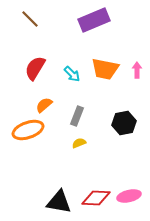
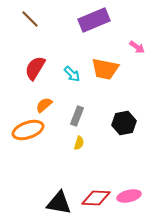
pink arrow: moved 23 px up; rotated 126 degrees clockwise
yellow semicircle: rotated 128 degrees clockwise
black triangle: moved 1 px down
